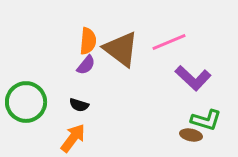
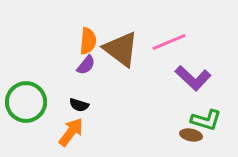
orange arrow: moved 2 px left, 6 px up
